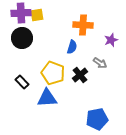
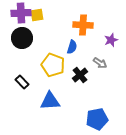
yellow pentagon: moved 8 px up
blue triangle: moved 3 px right, 3 px down
